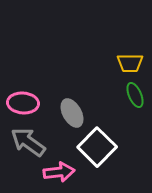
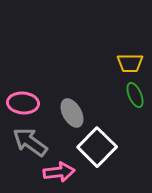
gray arrow: moved 2 px right
